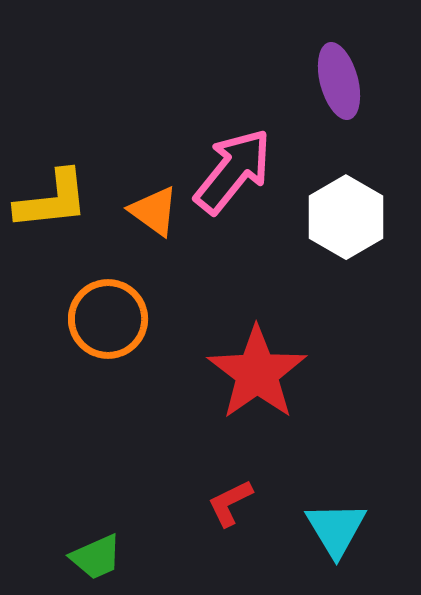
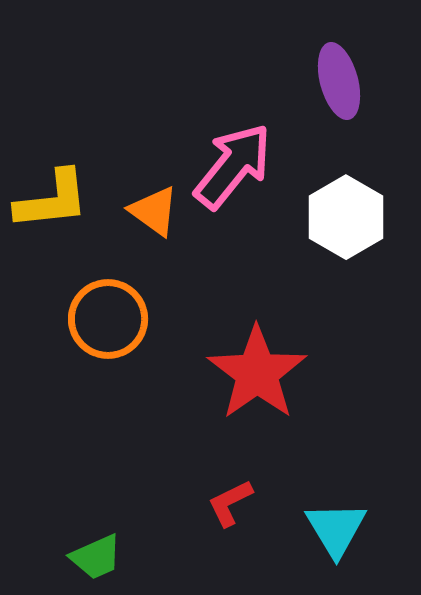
pink arrow: moved 5 px up
